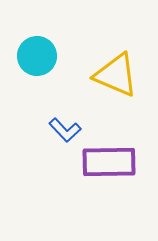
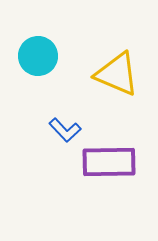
cyan circle: moved 1 px right
yellow triangle: moved 1 px right, 1 px up
